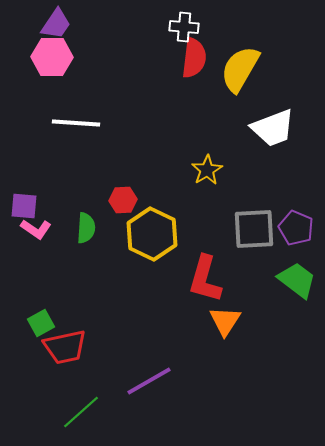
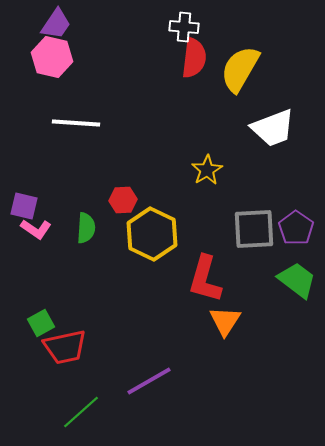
pink hexagon: rotated 12 degrees clockwise
purple square: rotated 8 degrees clockwise
purple pentagon: rotated 12 degrees clockwise
